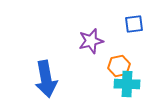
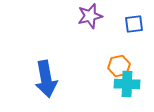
purple star: moved 1 px left, 25 px up
